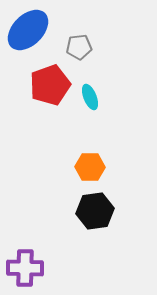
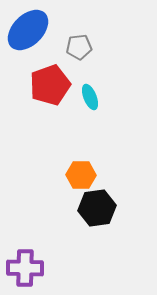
orange hexagon: moved 9 px left, 8 px down
black hexagon: moved 2 px right, 3 px up
